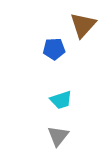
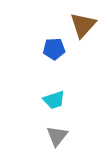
cyan trapezoid: moved 7 px left
gray triangle: moved 1 px left
